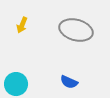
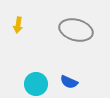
yellow arrow: moved 4 px left; rotated 14 degrees counterclockwise
cyan circle: moved 20 px right
